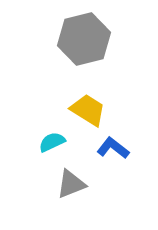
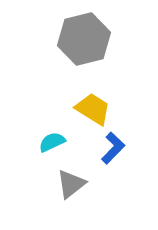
yellow trapezoid: moved 5 px right, 1 px up
blue L-shape: rotated 96 degrees clockwise
gray triangle: rotated 16 degrees counterclockwise
